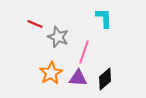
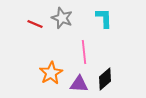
gray star: moved 4 px right, 19 px up
pink line: rotated 25 degrees counterclockwise
purple triangle: moved 1 px right, 6 px down
